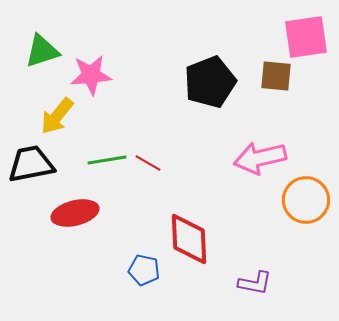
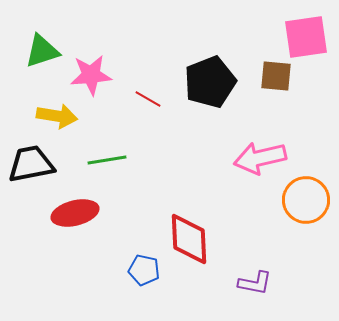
yellow arrow: rotated 120 degrees counterclockwise
red line: moved 64 px up
